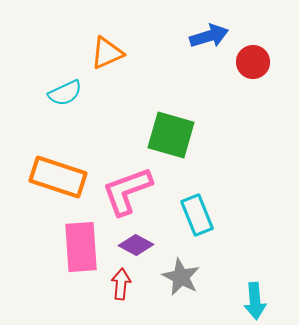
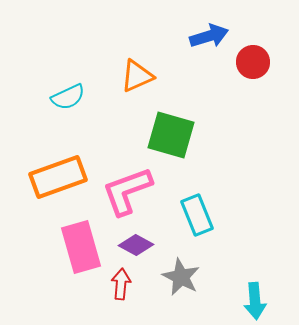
orange triangle: moved 30 px right, 23 px down
cyan semicircle: moved 3 px right, 4 px down
orange rectangle: rotated 38 degrees counterclockwise
pink rectangle: rotated 12 degrees counterclockwise
